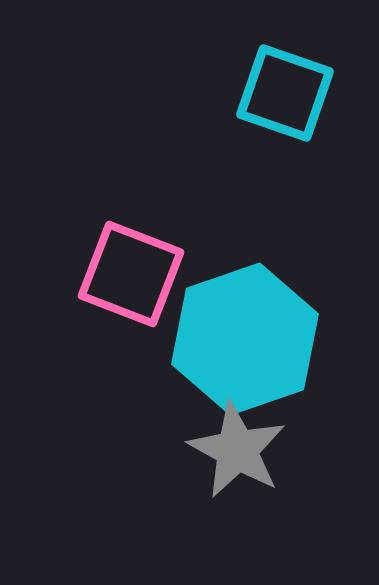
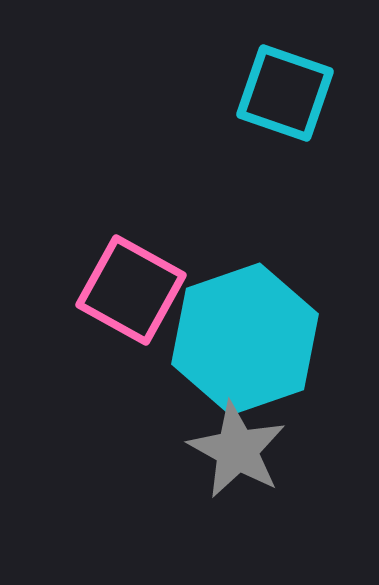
pink square: moved 16 px down; rotated 8 degrees clockwise
